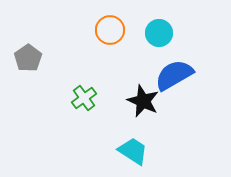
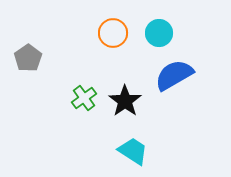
orange circle: moved 3 px right, 3 px down
black star: moved 18 px left; rotated 12 degrees clockwise
